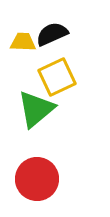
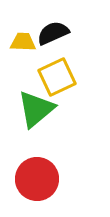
black semicircle: moved 1 px right, 1 px up
